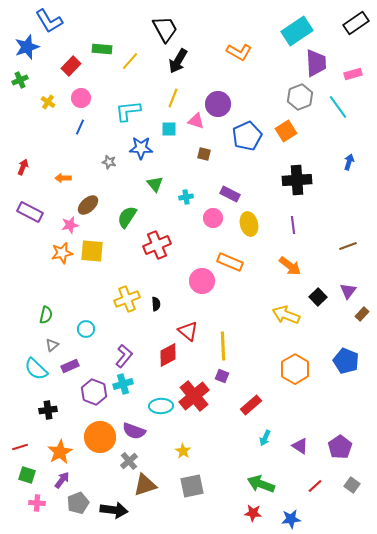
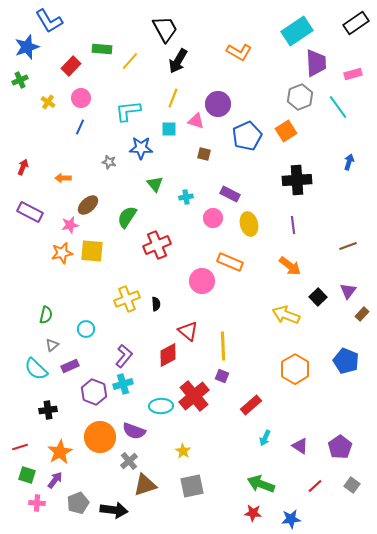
purple arrow at (62, 480): moved 7 px left
